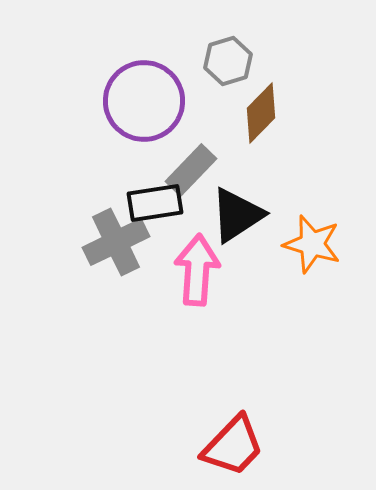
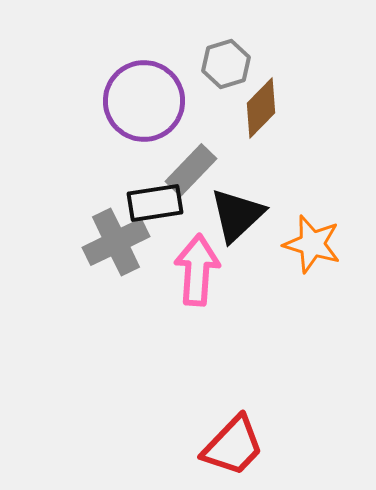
gray hexagon: moved 2 px left, 3 px down
brown diamond: moved 5 px up
black triangle: rotated 10 degrees counterclockwise
